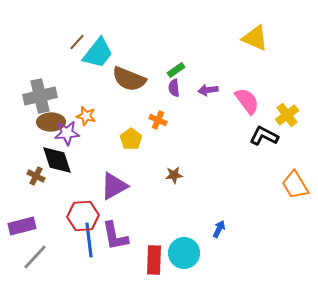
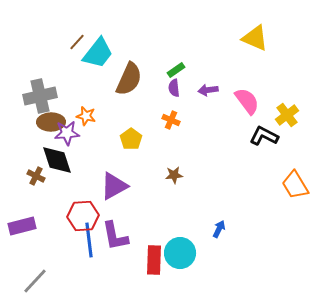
brown semicircle: rotated 88 degrees counterclockwise
orange cross: moved 13 px right
cyan circle: moved 4 px left
gray line: moved 24 px down
